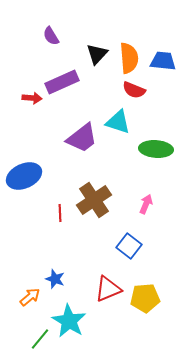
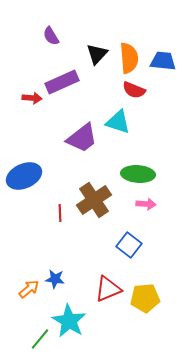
green ellipse: moved 18 px left, 25 px down
pink arrow: rotated 72 degrees clockwise
blue square: moved 1 px up
blue star: rotated 12 degrees counterclockwise
orange arrow: moved 1 px left, 8 px up
